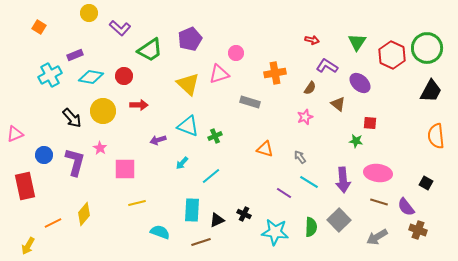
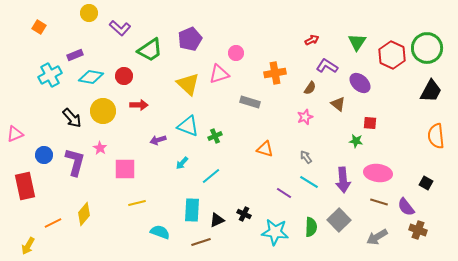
red arrow at (312, 40): rotated 40 degrees counterclockwise
gray arrow at (300, 157): moved 6 px right
